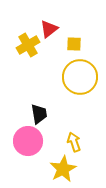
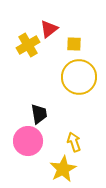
yellow circle: moved 1 px left
